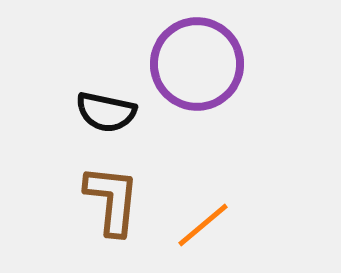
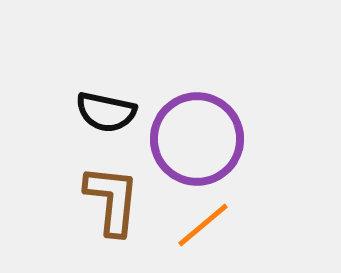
purple circle: moved 75 px down
